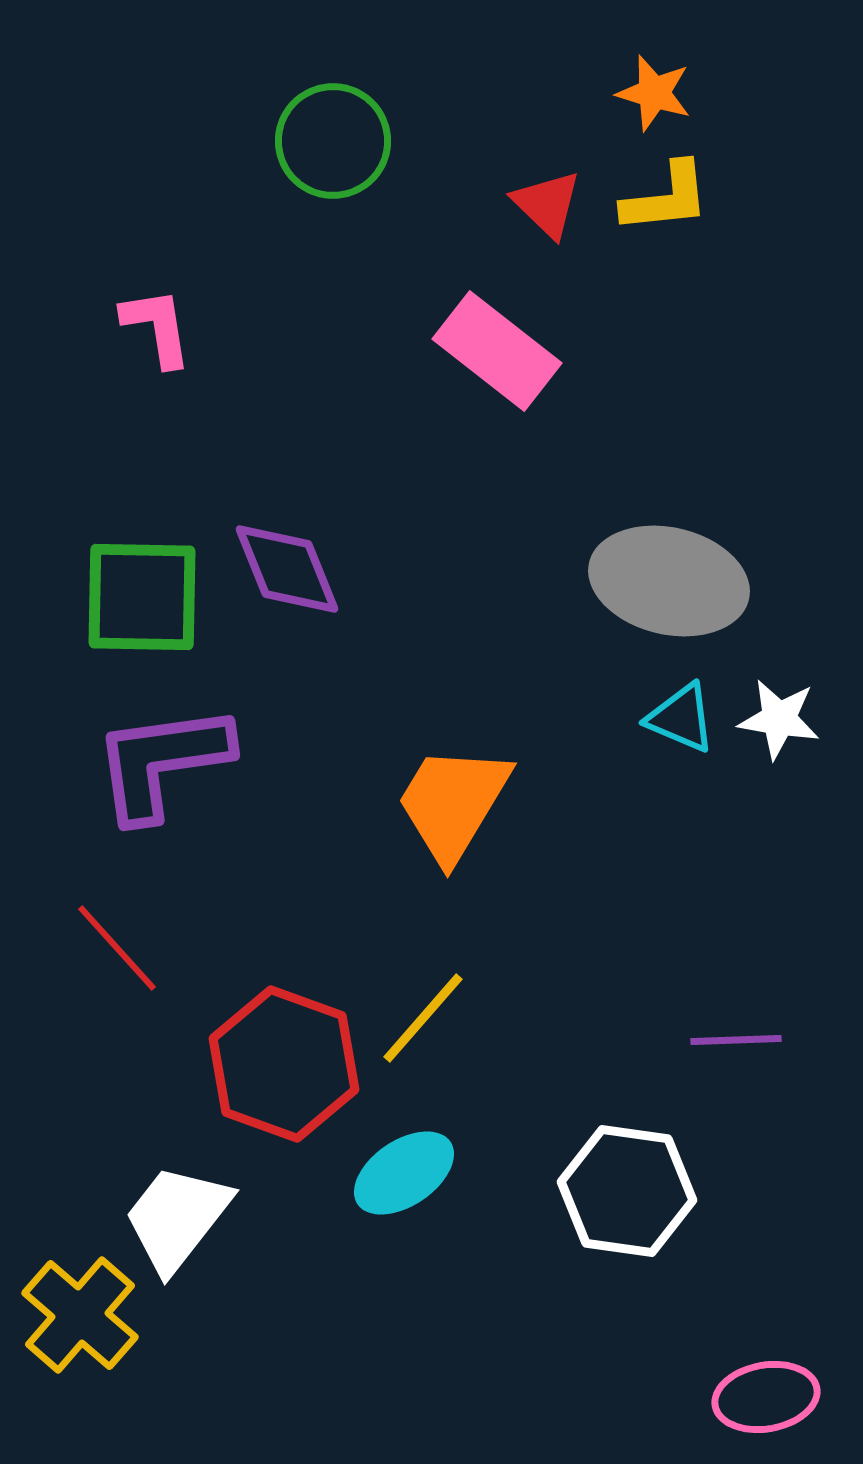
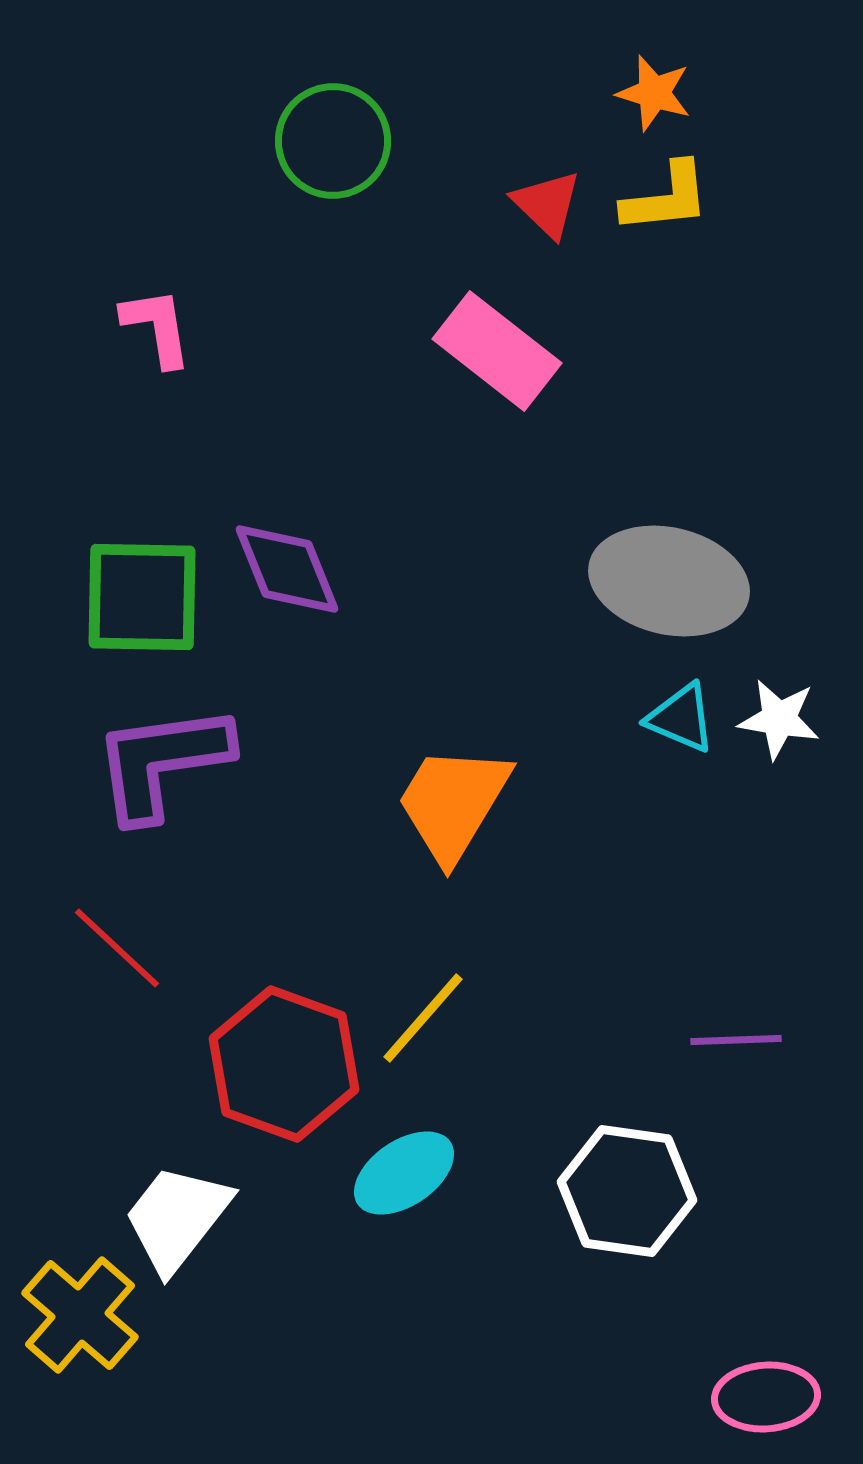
red line: rotated 5 degrees counterclockwise
pink ellipse: rotated 6 degrees clockwise
